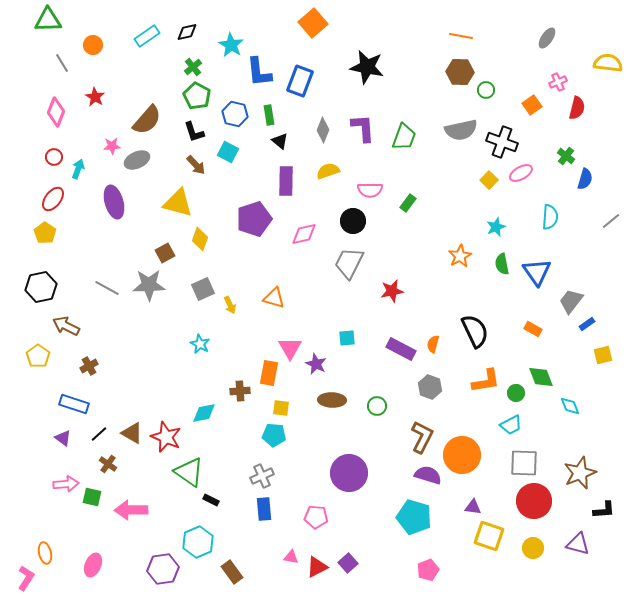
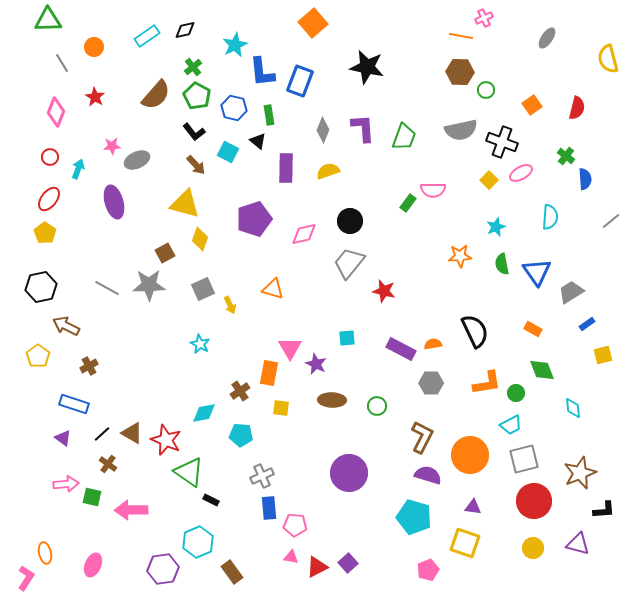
black diamond at (187, 32): moved 2 px left, 2 px up
orange circle at (93, 45): moved 1 px right, 2 px down
cyan star at (231, 45): moved 4 px right; rotated 15 degrees clockwise
yellow semicircle at (608, 63): moved 4 px up; rotated 112 degrees counterclockwise
blue L-shape at (259, 72): moved 3 px right
pink cross at (558, 82): moved 74 px left, 64 px up
blue hexagon at (235, 114): moved 1 px left, 6 px up
brown semicircle at (147, 120): moved 9 px right, 25 px up
black L-shape at (194, 132): rotated 20 degrees counterclockwise
black triangle at (280, 141): moved 22 px left
red circle at (54, 157): moved 4 px left
blue semicircle at (585, 179): rotated 20 degrees counterclockwise
purple rectangle at (286, 181): moved 13 px up
pink semicircle at (370, 190): moved 63 px right
red ellipse at (53, 199): moved 4 px left
yellow triangle at (178, 203): moved 7 px right, 1 px down
black circle at (353, 221): moved 3 px left
orange star at (460, 256): rotated 25 degrees clockwise
gray trapezoid at (349, 263): rotated 12 degrees clockwise
red star at (392, 291): moved 8 px left; rotated 25 degrees clockwise
orange triangle at (274, 298): moved 1 px left, 9 px up
gray trapezoid at (571, 301): moved 9 px up; rotated 20 degrees clockwise
orange semicircle at (433, 344): rotated 66 degrees clockwise
green diamond at (541, 377): moved 1 px right, 7 px up
orange L-shape at (486, 381): moved 1 px right, 2 px down
gray hexagon at (430, 387): moved 1 px right, 4 px up; rotated 20 degrees counterclockwise
brown cross at (240, 391): rotated 30 degrees counterclockwise
cyan diamond at (570, 406): moved 3 px right, 2 px down; rotated 15 degrees clockwise
black line at (99, 434): moved 3 px right
cyan pentagon at (274, 435): moved 33 px left
red star at (166, 437): moved 3 px down
orange circle at (462, 455): moved 8 px right
gray square at (524, 463): moved 4 px up; rotated 16 degrees counterclockwise
blue rectangle at (264, 509): moved 5 px right, 1 px up
pink pentagon at (316, 517): moved 21 px left, 8 px down
yellow square at (489, 536): moved 24 px left, 7 px down
